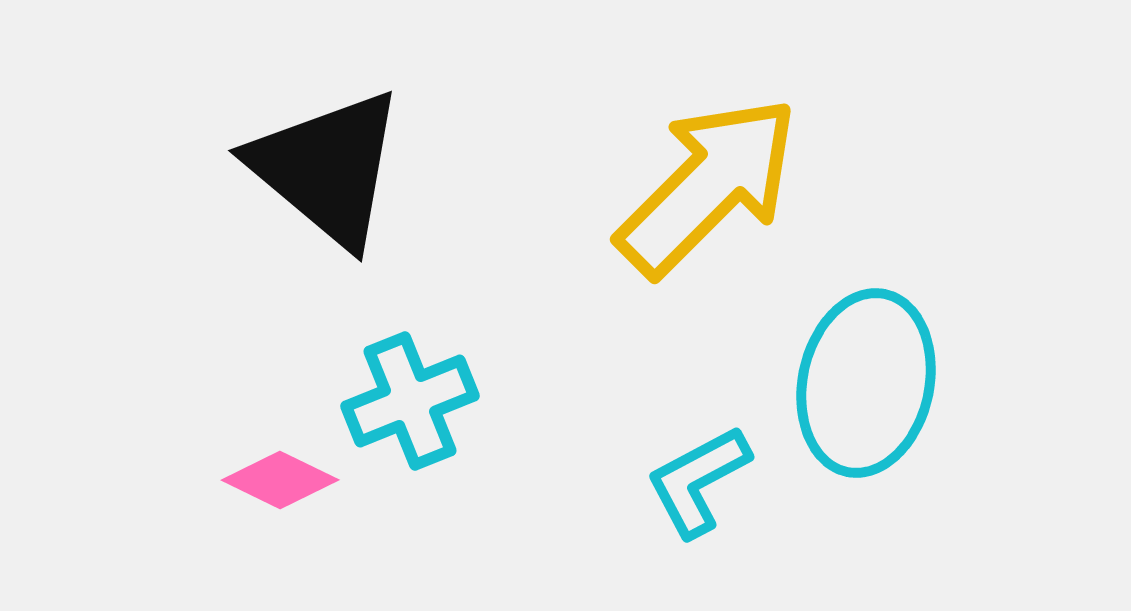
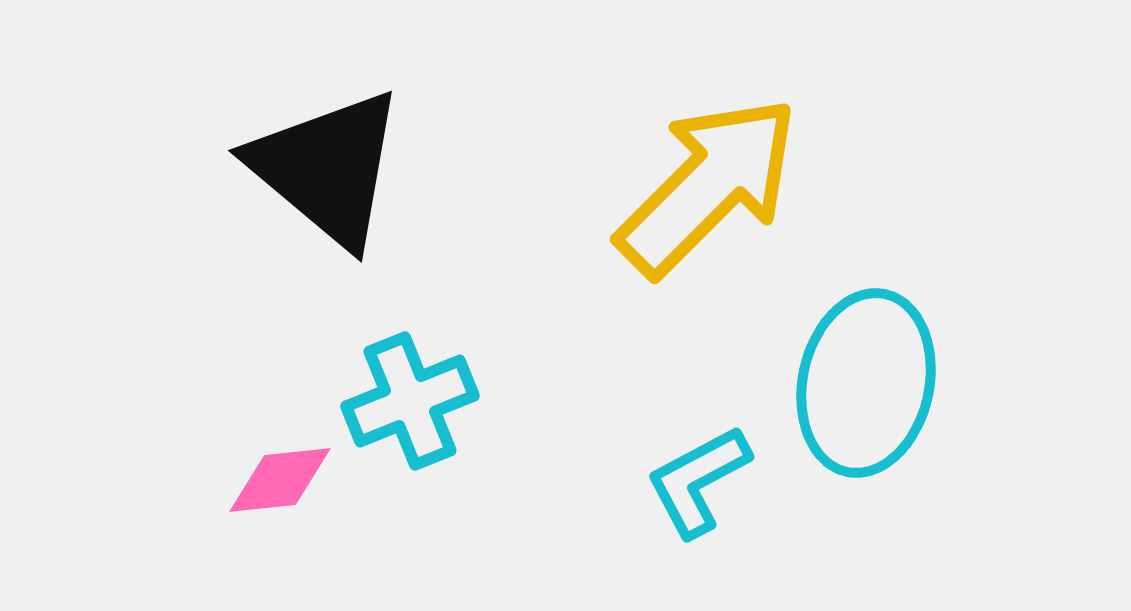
pink diamond: rotated 32 degrees counterclockwise
